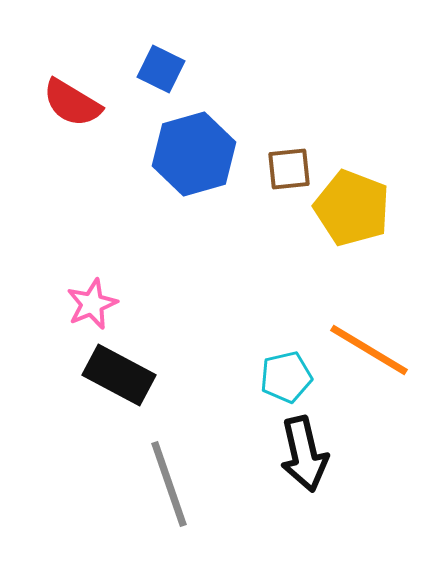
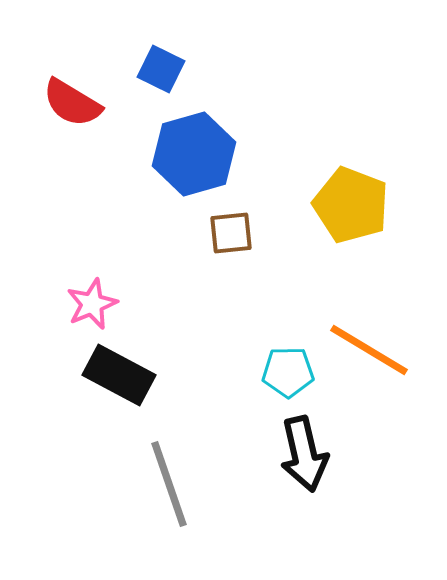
brown square: moved 58 px left, 64 px down
yellow pentagon: moved 1 px left, 3 px up
cyan pentagon: moved 2 px right, 5 px up; rotated 12 degrees clockwise
